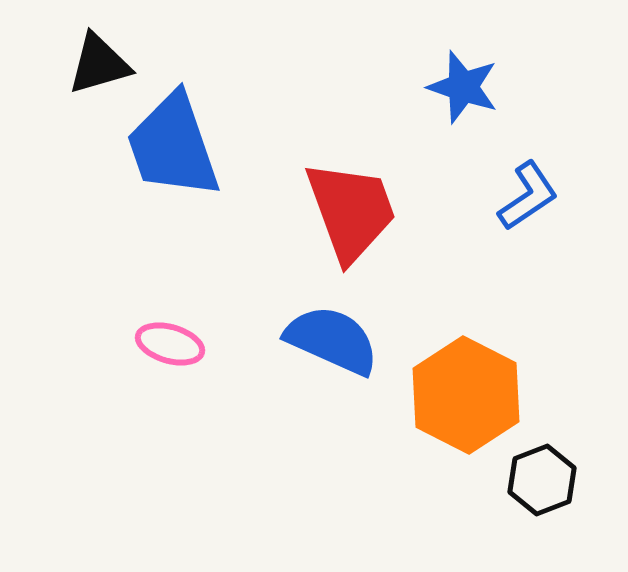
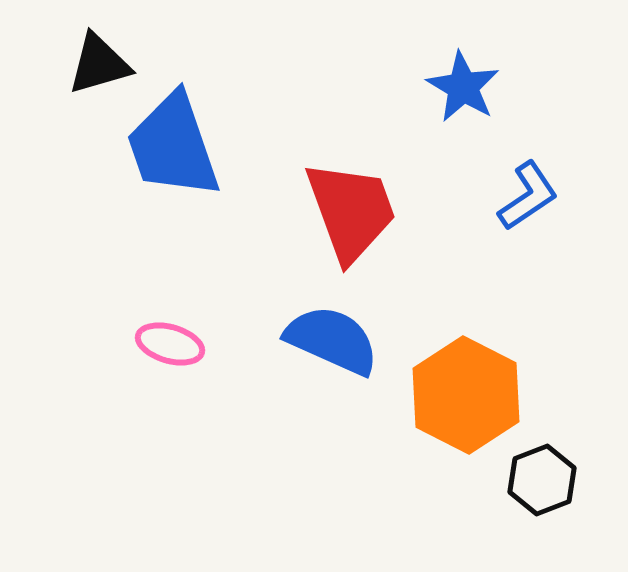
blue star: rotated 12 degrees clockwise
